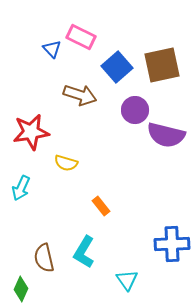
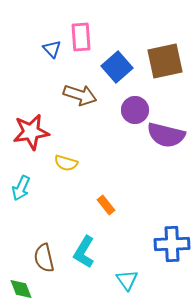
pink rectangle: rotated 60 degrees clockwise
brown square: moved 3 px right, 4 px up
orange rectangle: moved 5 px right, 1 px up
green diamond: rotated 45 degrees counterclockwise
